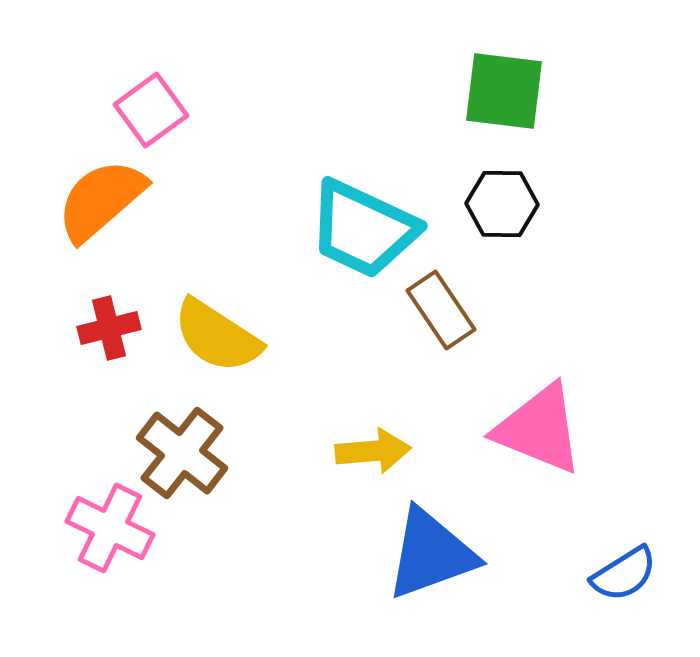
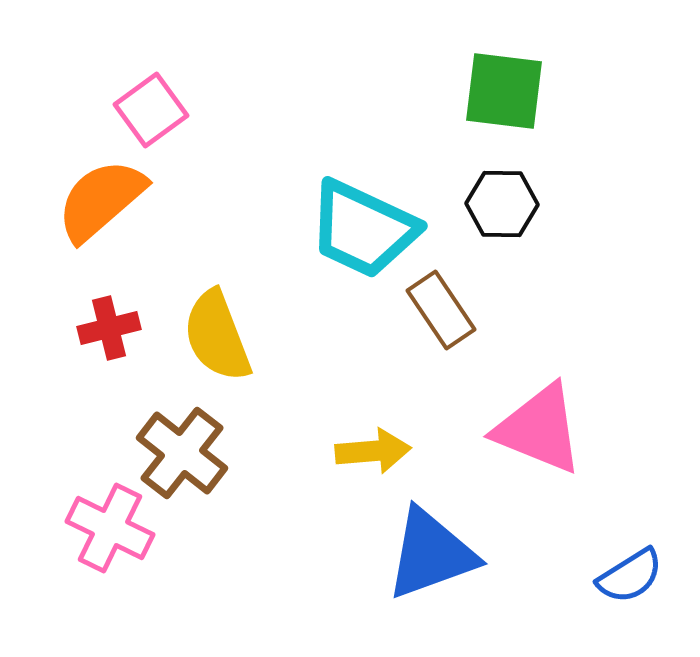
yellow semicircle: rotated 36 degrees clockwise
blue semicircle: moved 6 px right, 2 px down
